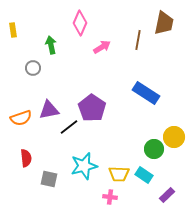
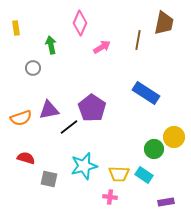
yellow rectangle: moved 3 px right, 2 px up
red semicircle: rotated 66 degrees counterclockwise
purple rectangle: moved 1 px left, 7 px down; rotated 35 degrees clockwise
